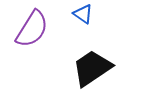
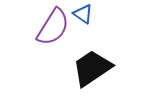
purple semicircle: moved 21 px right, 2 px up
